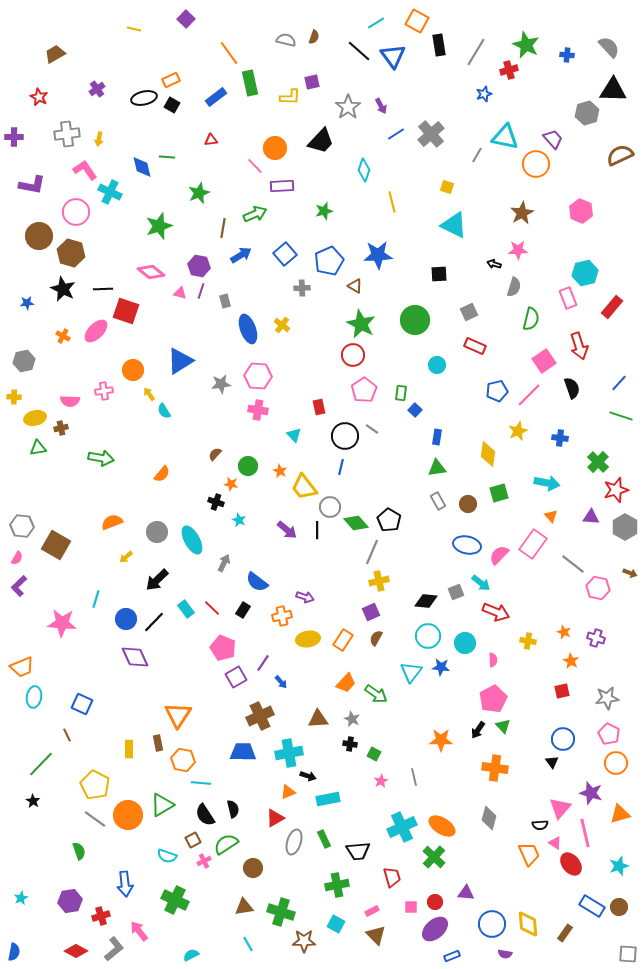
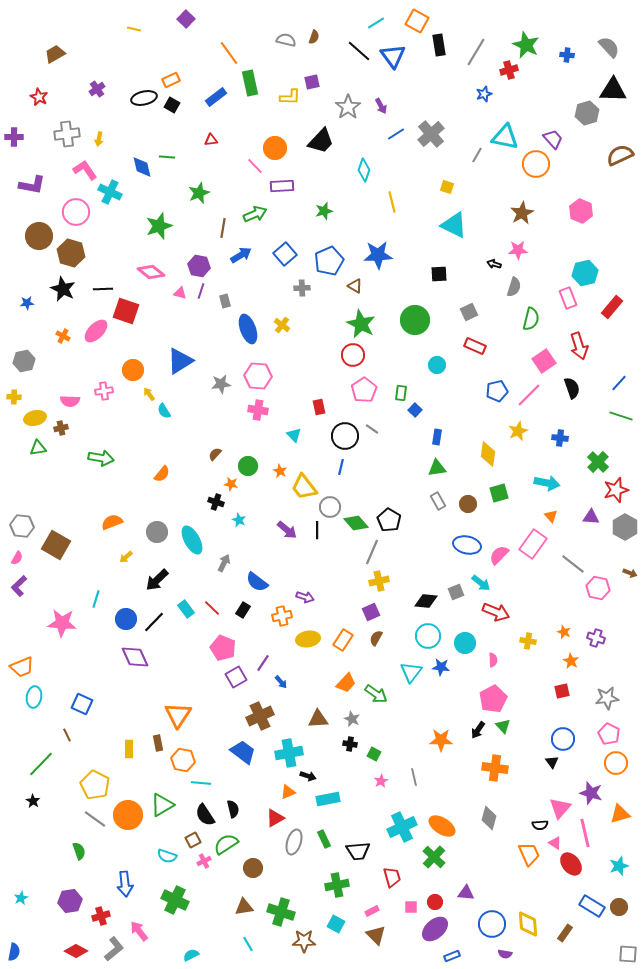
blue trapezoid at (243, 752): rotated 36 degrees clockwise
